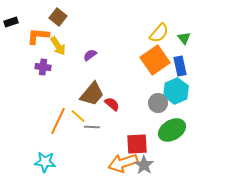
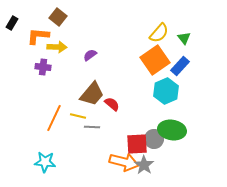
black rectangle: moved 1 px right, 1 px down; rotated 40 degrees counterclockwise
yellow arrow: moved 1 px left, 1 px down; rotated 54 degrees counterclockwise
blue rectangle: rotated 54 degrees clockwise
cyan hexagon: moved 10 px left
gray circle: moved 4 px left, 36 px down
yellow line: rotated 28 degrees counterclockwise
orange line: moved 4 px left, 3 px up
green ellipse: rotated 40 degrees clockwise
orange arrow: moved 1 px right, 1 px up; rotated 148 degrees counterclockwise
